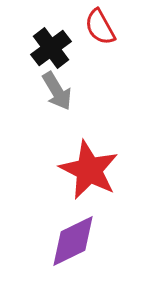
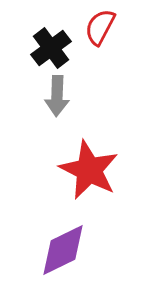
red semicircle: rotated 57 degrees clockwise
gray arrow: moved 5 px down; rotated 33 degrees clockwise
purple diamond: moved 10 px left, 9 px down
